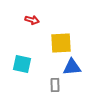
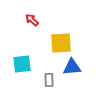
red arrow: rotated 152 degrees counterclockwise
cyan square: rotated 18 degrees counterclockwise
gray rectangle: moved 6 px left, 5 px up
